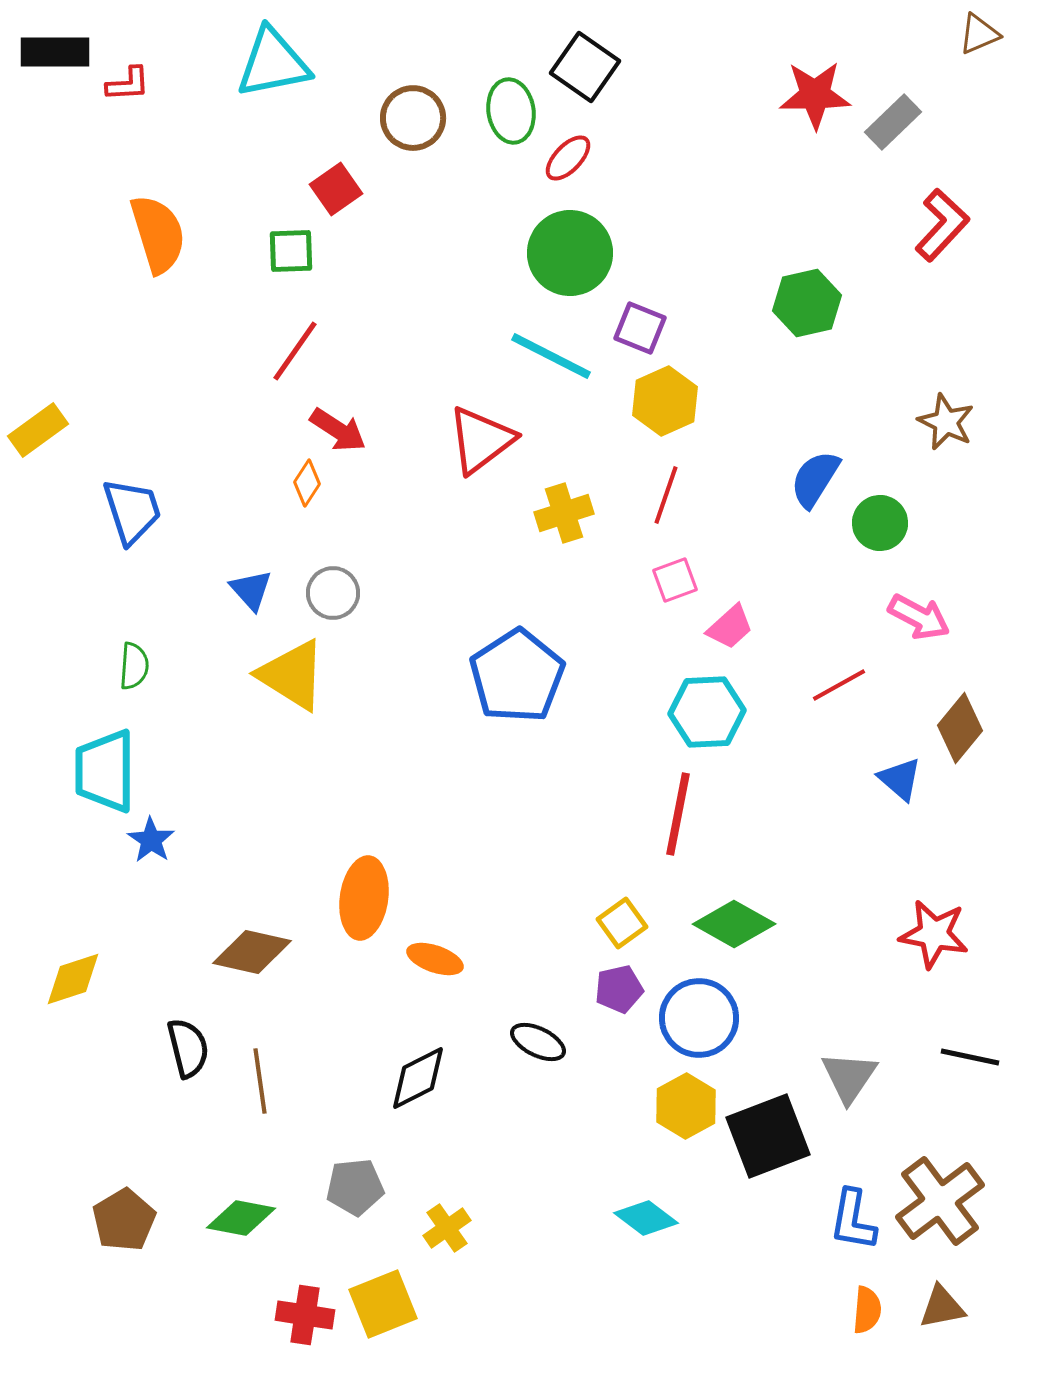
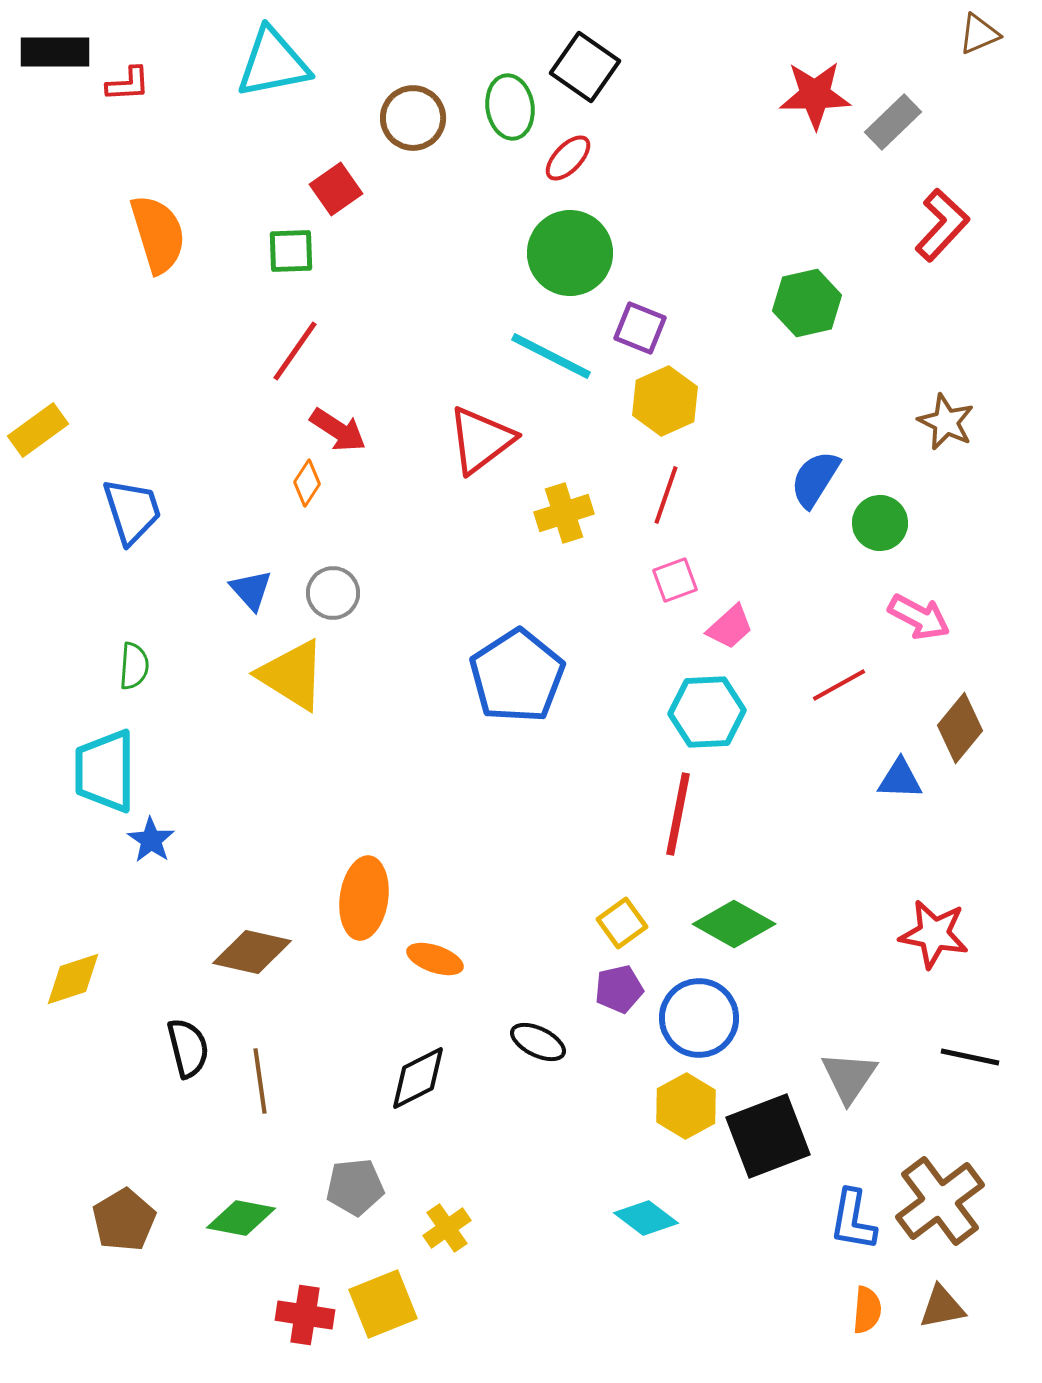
green ellipse at (511, 111): moved 1 px left, 4 px up
blue triangle at (900, 779): rotated 39 degrees counterclockwise
